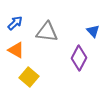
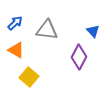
gray triangle: moved 2 px up
purple diamond: moved 1 px up
